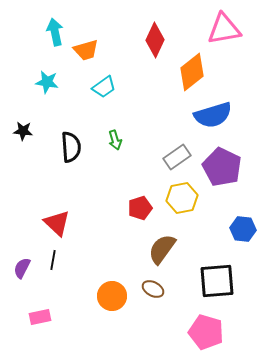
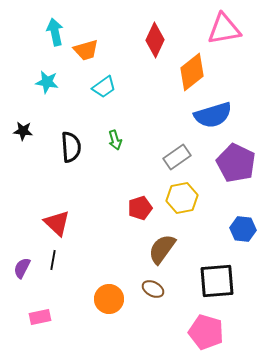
purple pentagon: moved 14 px right, 4 px up
orange circle: moved 3 px left, 3 px down
